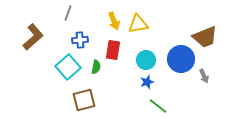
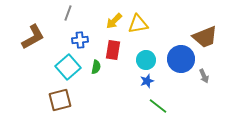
yellow arrow: rotated 66 degrees clockwise
brown L-shape: rotated 12 degrees clockwise
blue star: moved 1 px up
brown square: moved 24 px left
